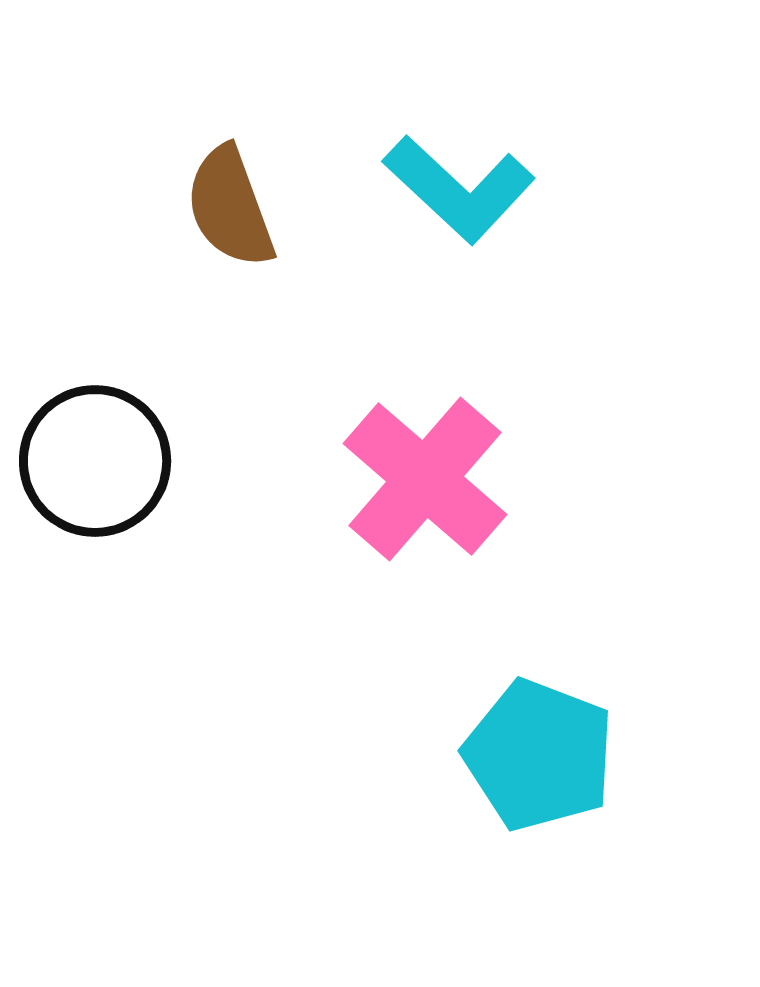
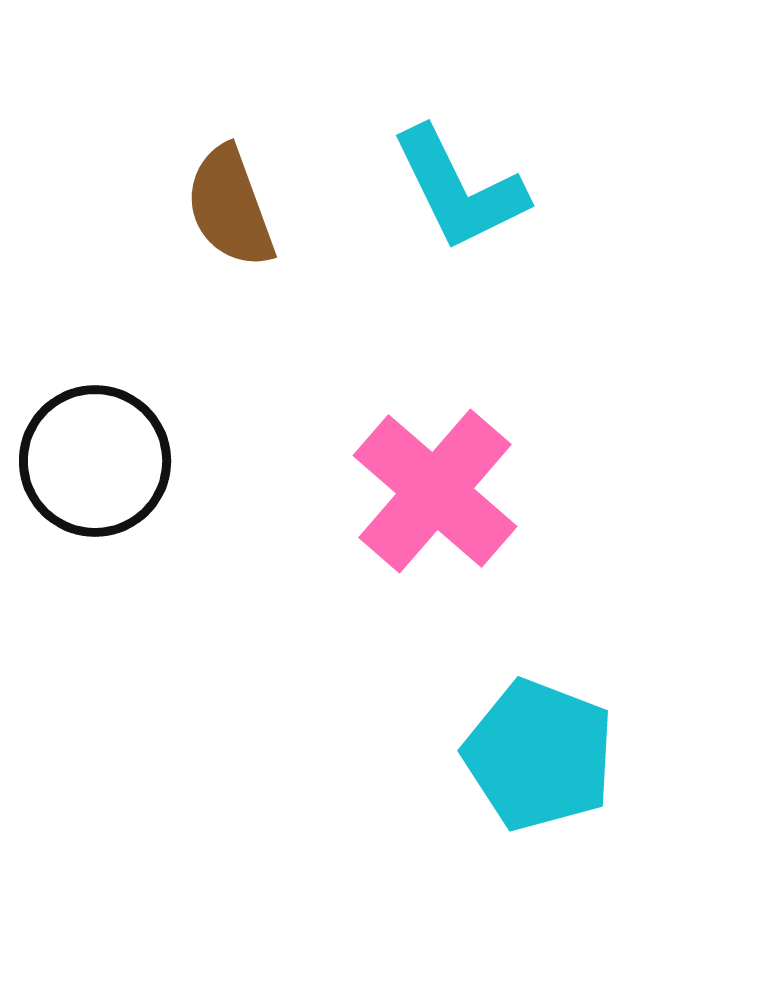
cyan L-shape: rotated 21 degrees clockwise
pink cross: moved 10 px right, 12 px down
